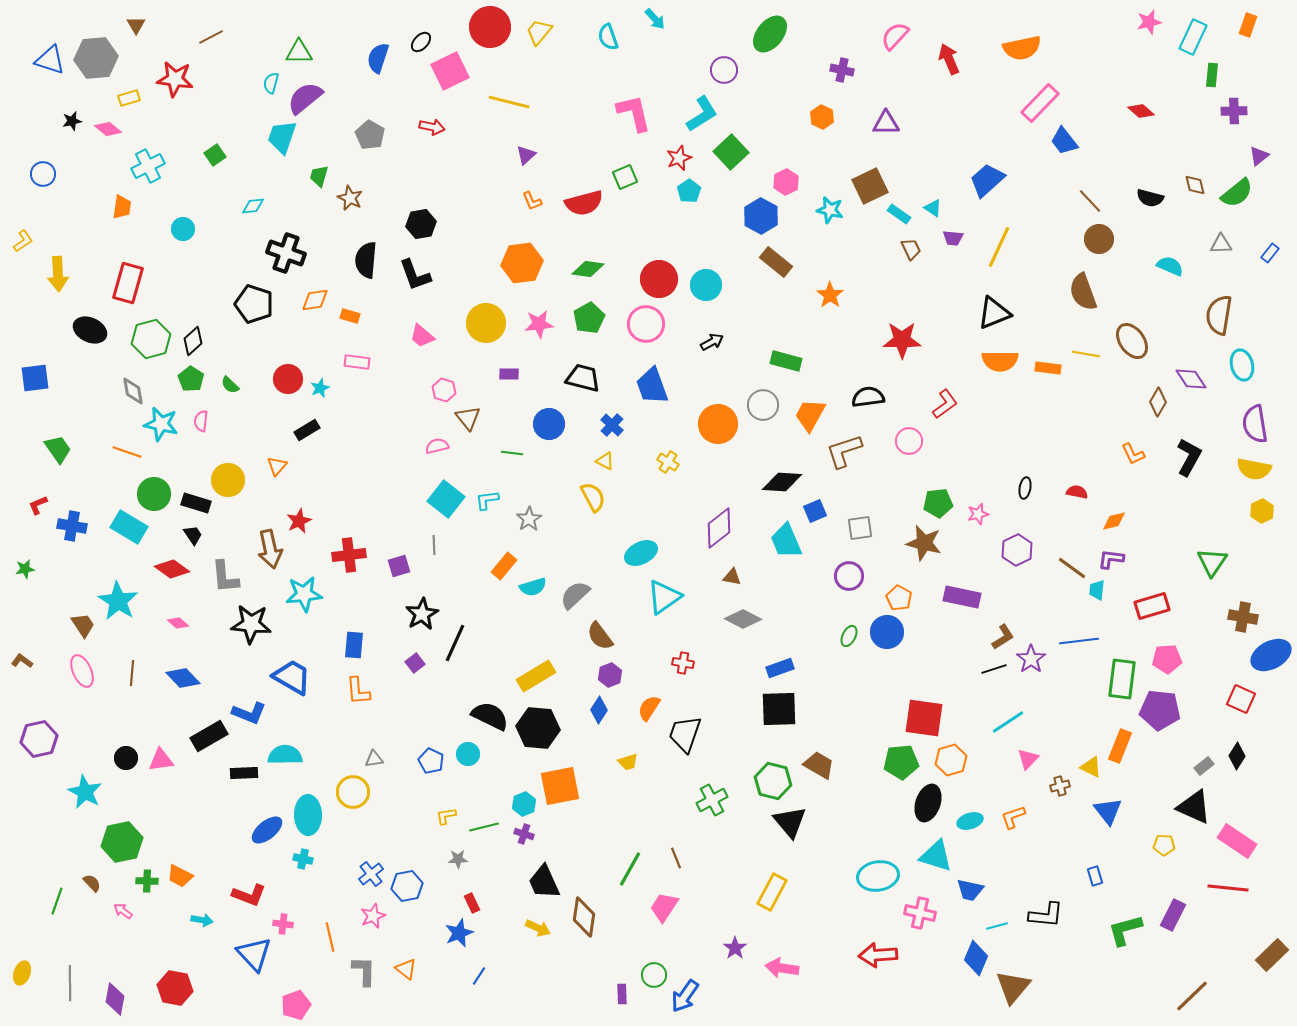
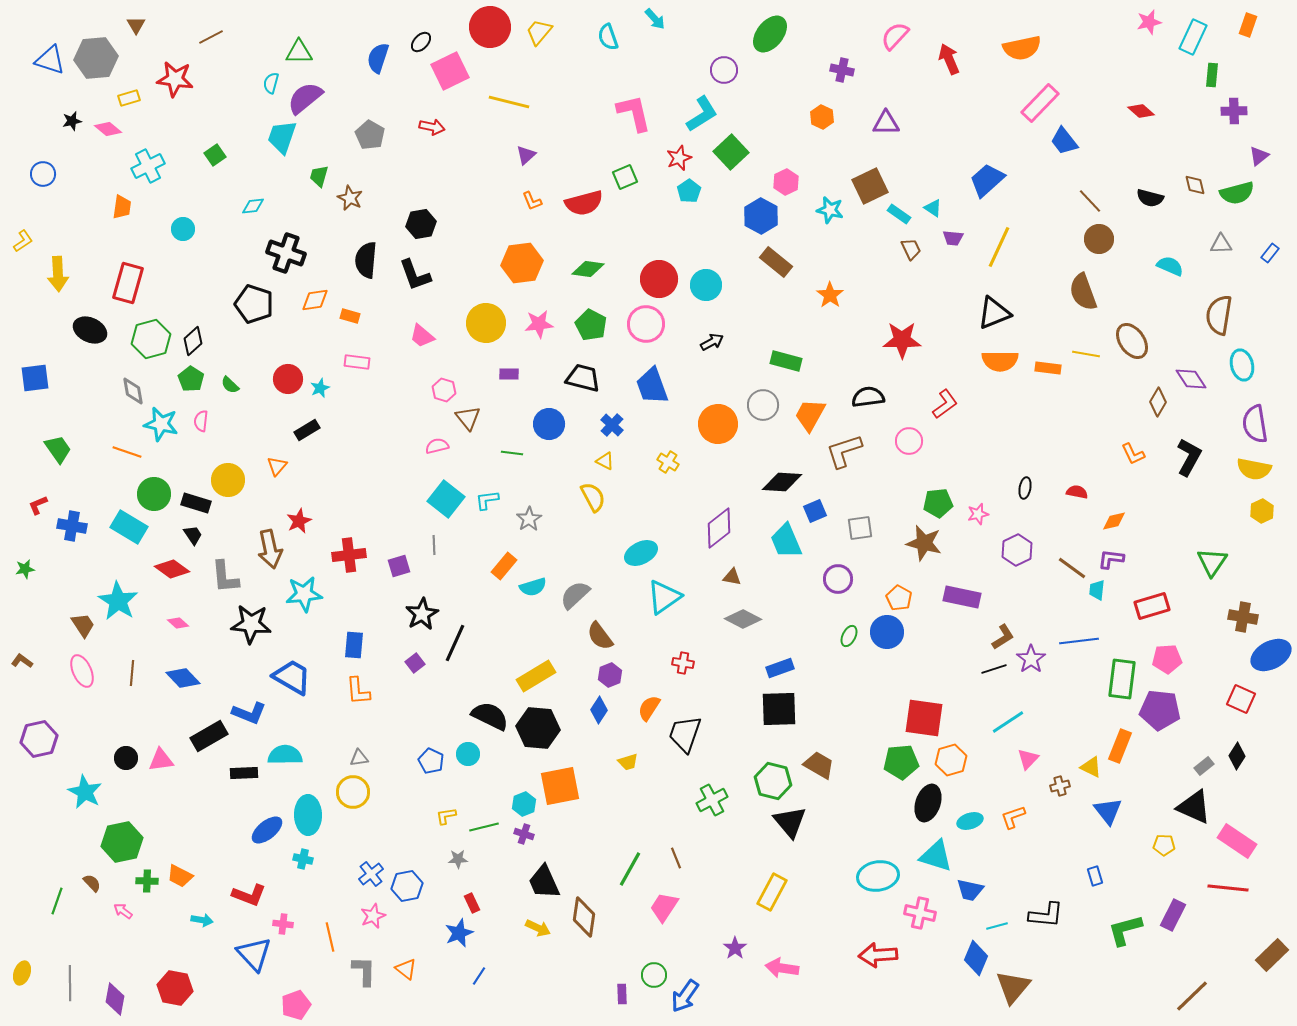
green semicircle at (1237, 193): rotated 24 degrees clockwise
green pentagon at (589, 318): moved 2 px right, 7 px down; rotated 16 degrees counterclockwise
purple circle at (849, 576): moved 11 px left, 3 px down
gray triangle at (374, 759): moved 15 px left, 1 px up
